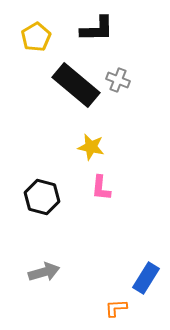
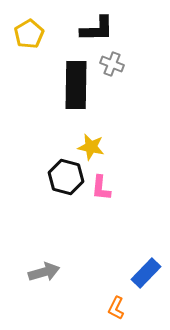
yellow pentagon: moved 7 px left, 3 px up
gray cross: moved 6 px left, 16 px up
black rectangle: rotated 51 degrees clockwise
black hexagon: moved 24 px right, 20 px up
blue rectangle: moved 5 px up; rotated 12 degrees clockwise
orange L-shape: rotated 60 degrees counterclockwise
